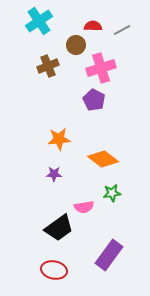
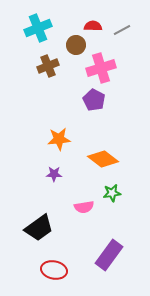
cyan cross: moved 1 px left, 7 px down; rotated 12 degrees clockwise
black trapezoid: moved 20 px left
